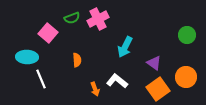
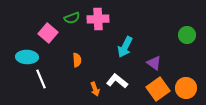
pink cross: rotated 25 degrees clockwise
orange circle: moved 11 px down
